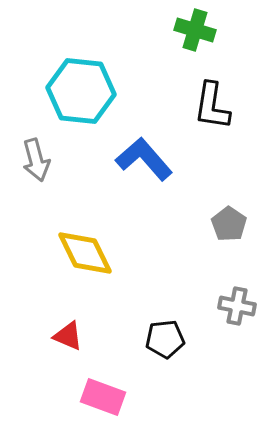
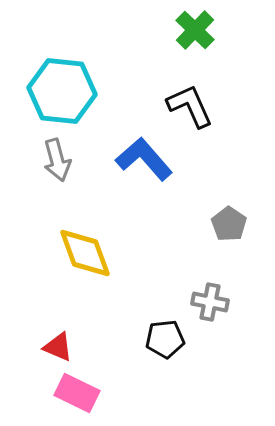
green cross: rotated 27 degrees clockwise
cyan hexagon: moved 19 px left
black L-shape: moved 22 px left; rotated 147 degrees clockwise
gray arrow: moved 21 px right
yellow diamond: rotated 6 degrees clockwise
gray cross: moved 27 px left, 4 px up
red triangle: moved 10 px left, 11 px down
pink rectangle: moved 26 px left, 4 px up; rotated 6 degrees clockwise
